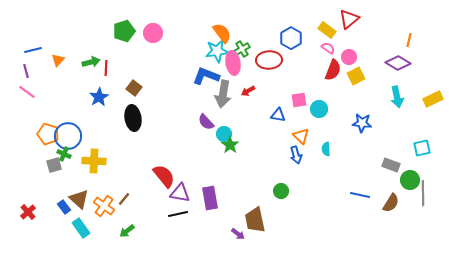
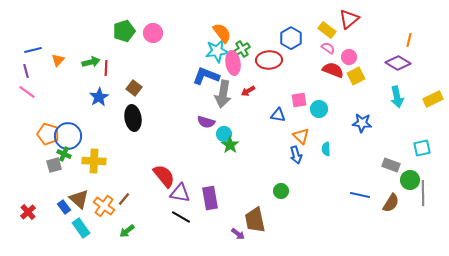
red semicircle at (333, 70): rotated 90 degrees counterclockwise
purple semicircle at (206, 122): rotated 30 degrees counterclockwise
black line at (178, 214): moved 3 px right, 3 px down; rotated 42 degrees clockwise
